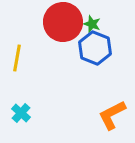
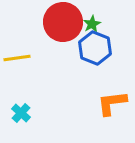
green star: rotated 24 degrees clockwise
yellow line: rotated 72 degrees clockwise
orange L-shape: moved 12 px up; rotated 20 degrees clockwise
